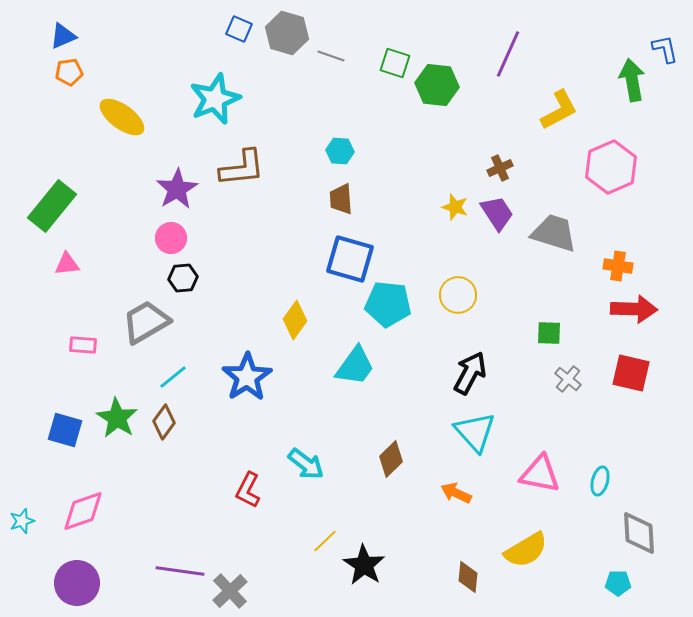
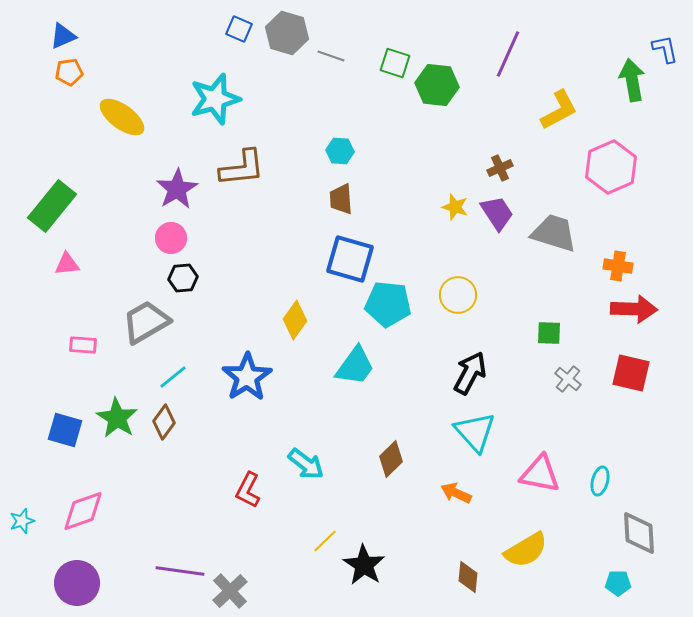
cyan star at (215, 99): rotated 6 degrees clockwise
